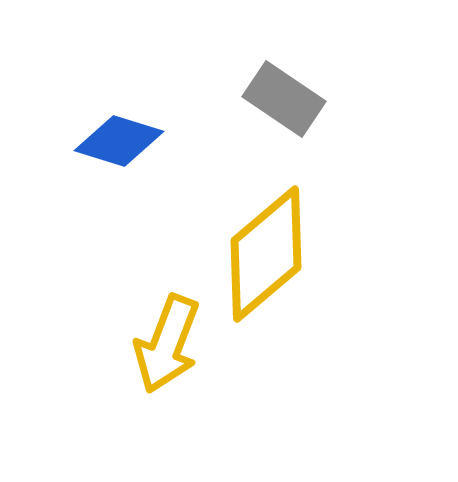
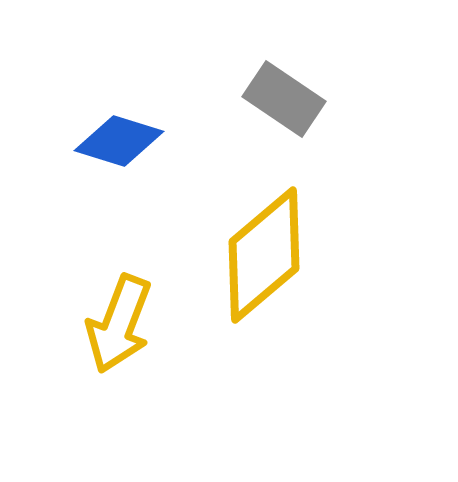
yellow diamond: moved 2 px left, 1 px down
yellow arrow: moved 48 px left, 20 px up
